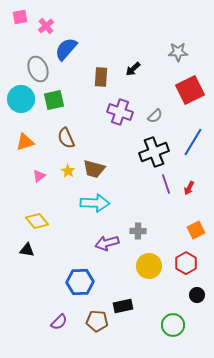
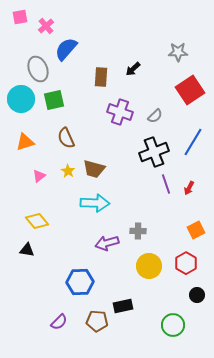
red square: rotated 8 degrees counterclockwise
